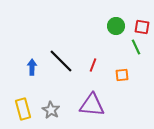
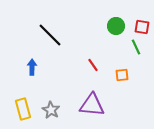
black line: moved 11 px left, 26 px up
red line: rotated 56 degrees counterclockwise
